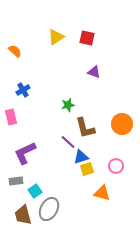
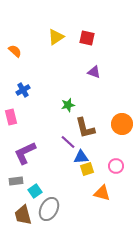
blue triangle: rotated 14 degrees clockwise
